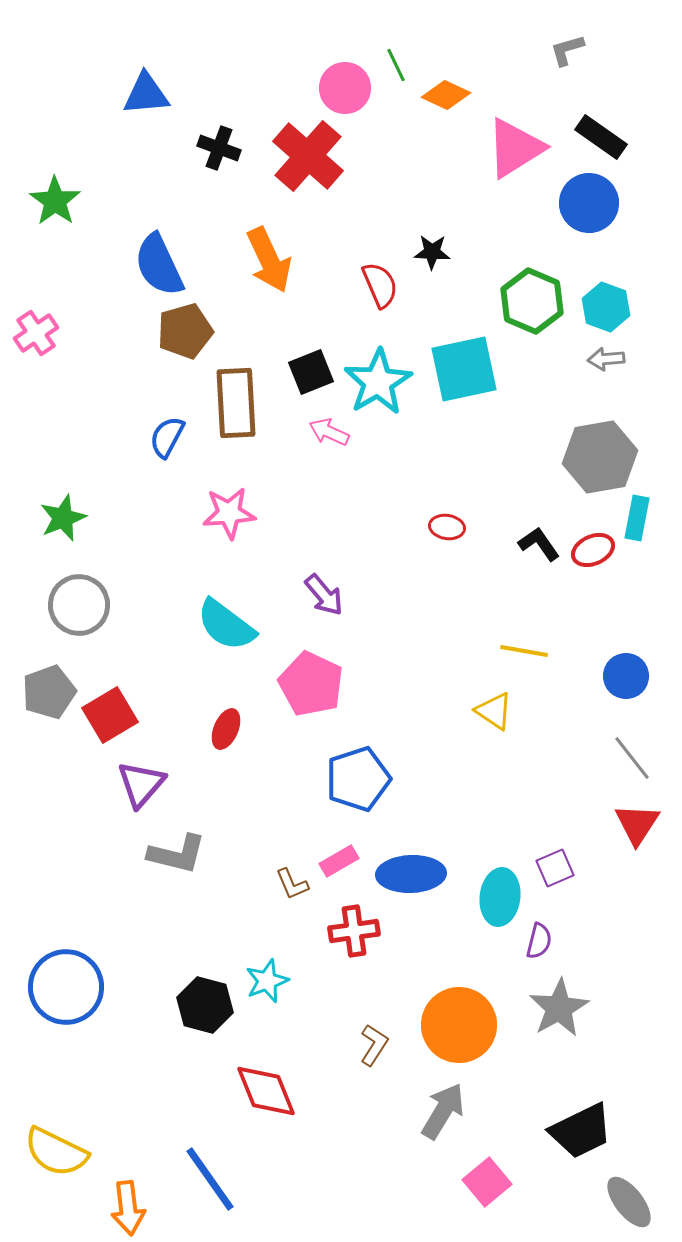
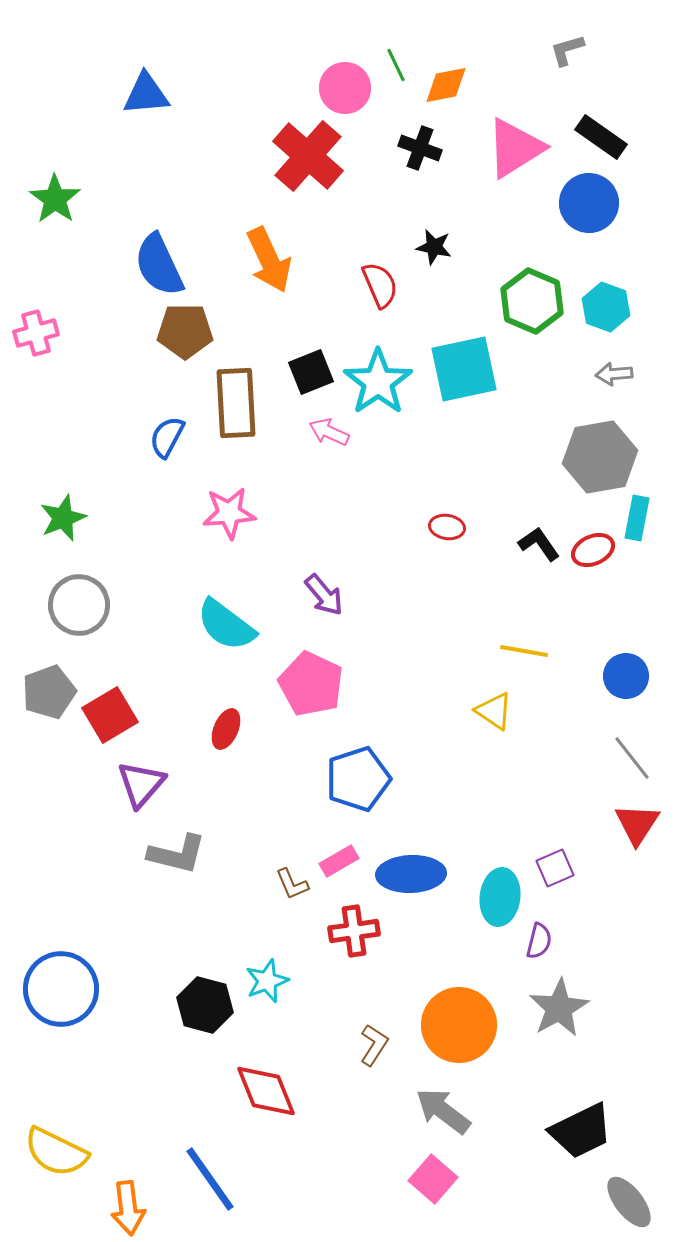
orange diamond at (446, 95): moved 10 px up; rotated 36 degrees counterclockwise
black cross at (219, 148): moved 201 px right
green star at (55, 201): moved 2 px up
black star at (432, 252): moved 2 px right, 5 px up; rotated 9 degrees clockwise
brown pentagon at (185, 331): rotated 16 degrees clockwise
pink cross at (36, 333): rotated 18 degrees clockwise
gray arrow at (606, 359): moved 8 px right, 15 px down
cyan star at (378, 382): rotated 4 degrees counterclockwise
blue circle at (66, 987): moved 5 px left, 2 px down
gray arrow at (443, 1111): rotated 84 degrees counterclockwise
pink square at (487, 1182): moved 54 px left, 3 px up; rotated 9 degrees counterclockwise
